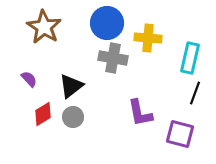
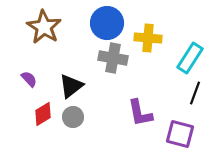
cyan rectangle: rotated 20 degrees clockwise
